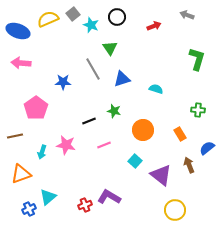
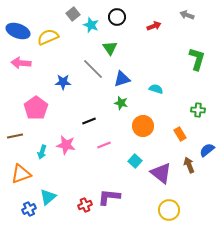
yellow semicircle: moved 18 px down
gray line: rotated 15 degrees counterclockwise
green star: moved 7 px right, 8 px up
orange circle: moved 4 px up
blue semicircle: moved 2 px down
purple triangle: moved 2 px up
purple L-shape: rotated 25 degrees counterclockwise
yellow circle: moved 6 px left
